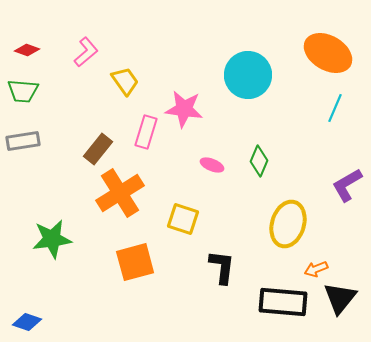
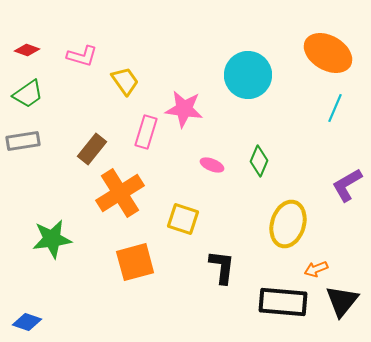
pink L-shape: moved 4 px left, 4 px down; rotated 56 degrees clockwise
green trapezoid: moved 5 px right, 3 px down; rotated 40 degrees counterclockwise
brown rectangle: moved 6 px left
black triangle: moved 2 px right, 3 px down
